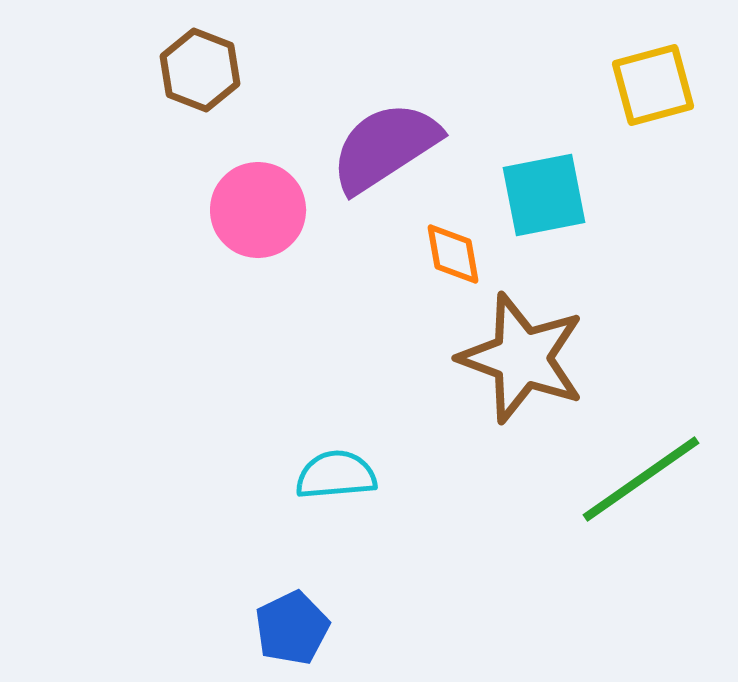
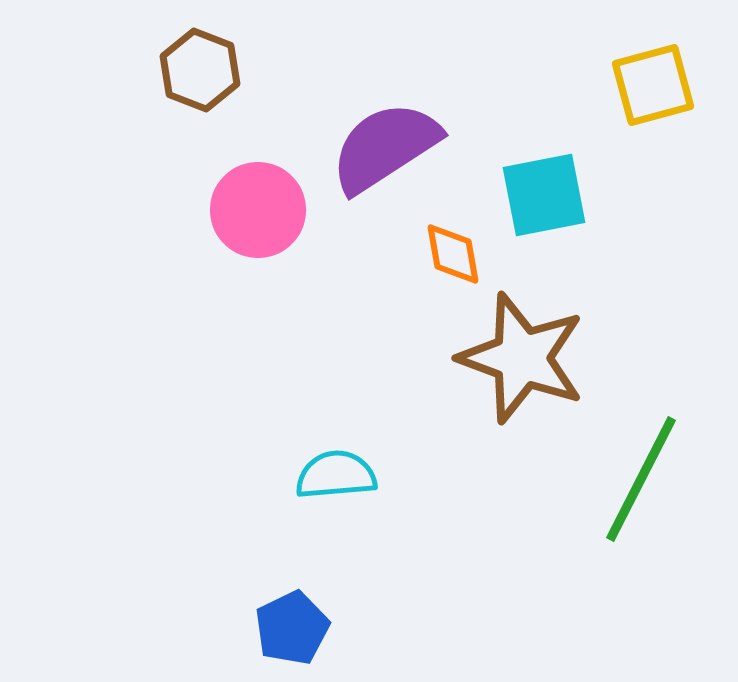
green line: rotated 28 degrees counterclockwise
